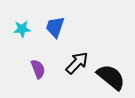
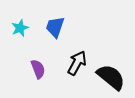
cyan star: moved 2 px left, 1 px up; rotated 18 degrees counterclockwise
black arrow: rotated 15 degrees counterclockwise
